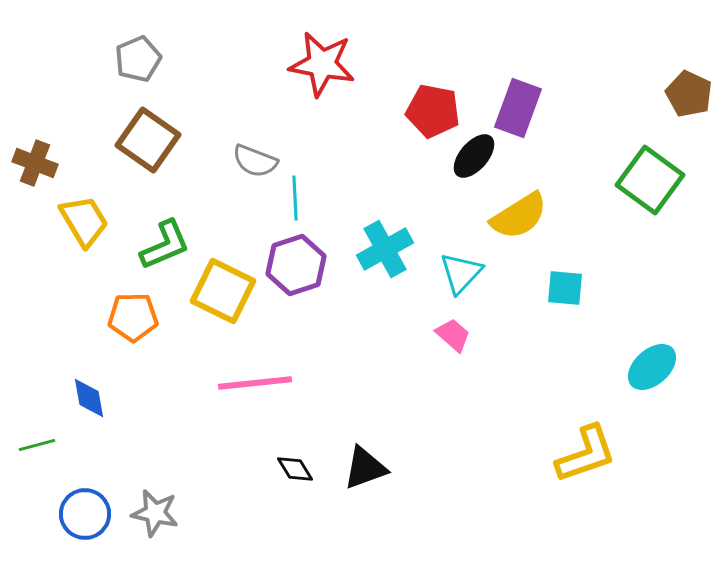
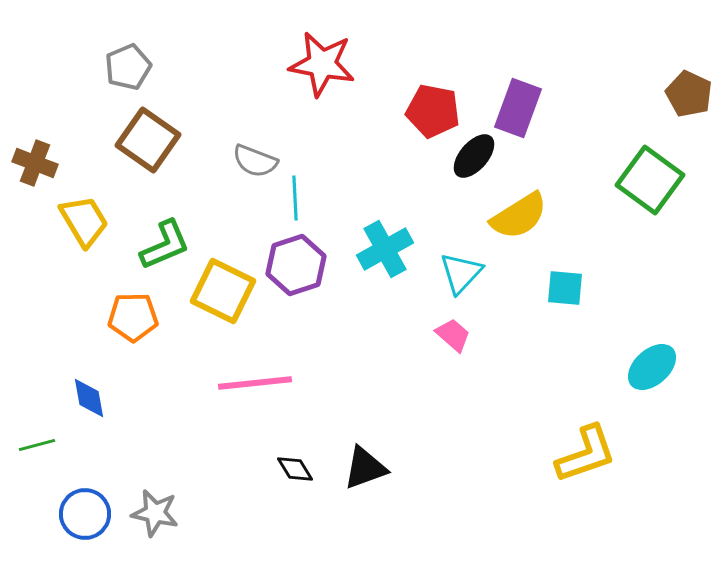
gray pentagon: moved 10 px left, 8 px down
